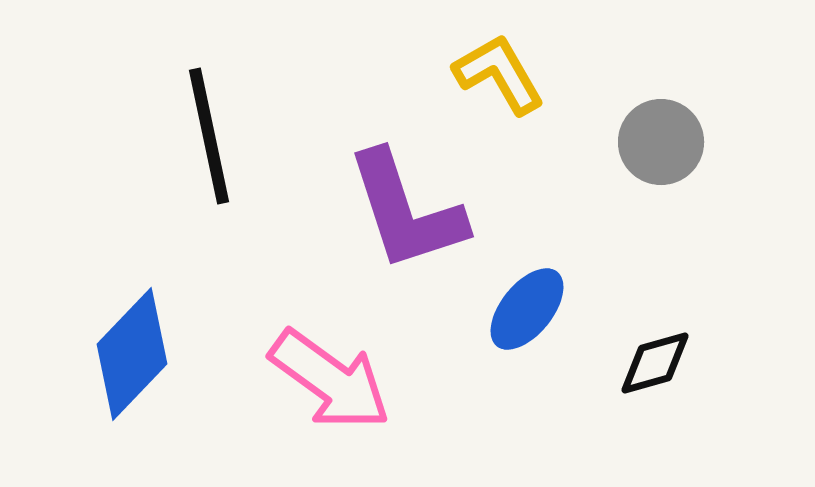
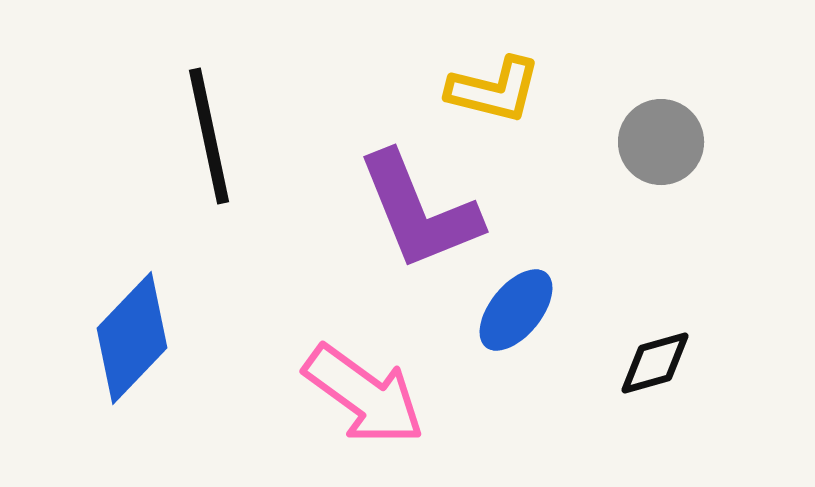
yellow L-shape: moved 5 px left, 16 px down; rotated 134 degrees clockwise
purple L-shape: moved 13 px right; rotated 4 degrees counterclockwise
blue ellipse: moved 11 px left, 1 px down
blue diamond: moved 16 px up
pink arrow: moved 34 px right, 15 px down
